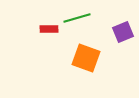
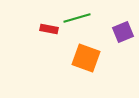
red rectangle: rotated 12 degrees clockwise
